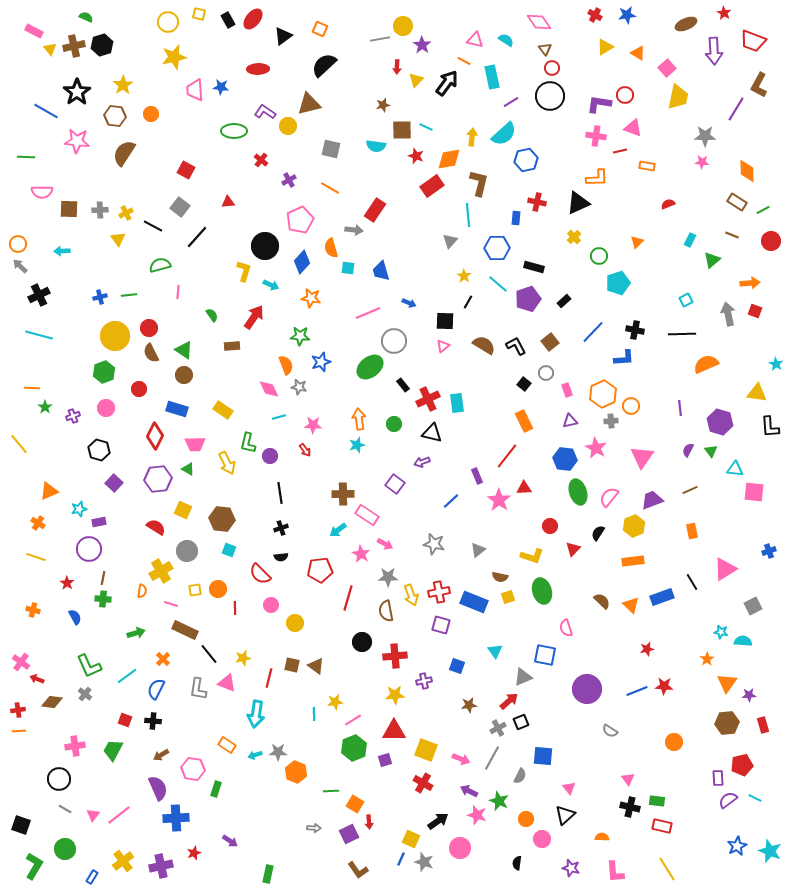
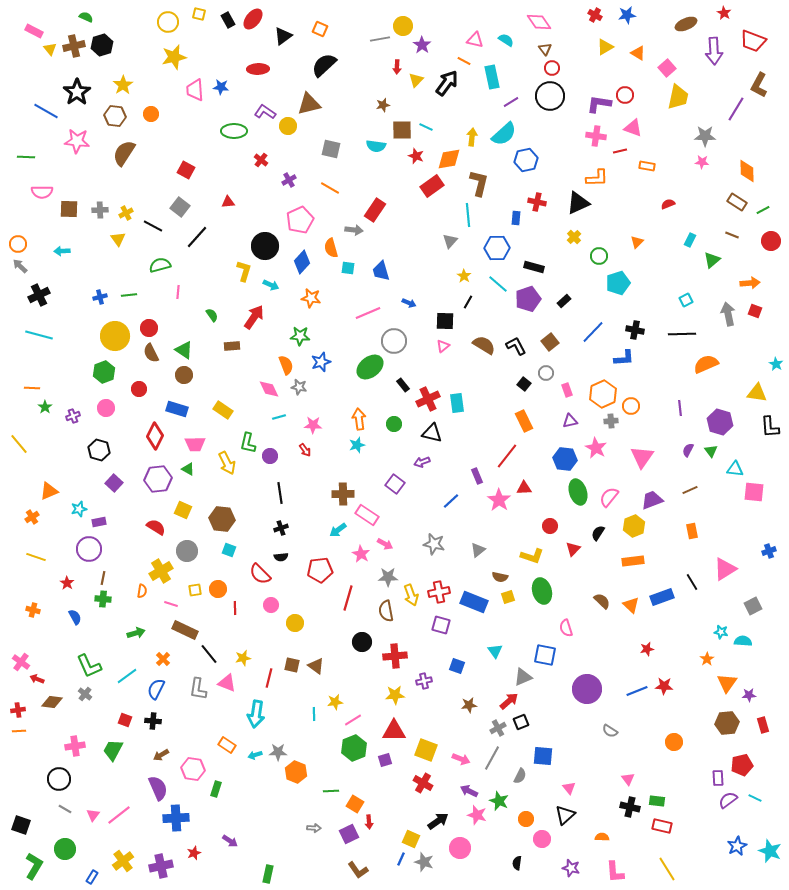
orange cross at (38, 523): moved 6 px left, 6 px up; rotated 24 degrees clockwise
